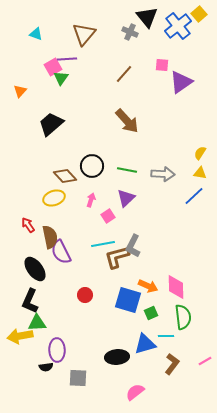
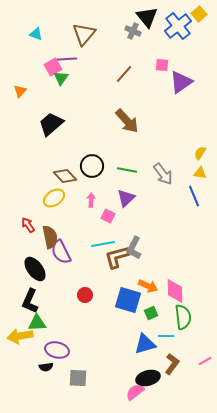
gray cross at (130, 32): moved 3 px right, 1 px up
gray arrow at (163, 174): rotated 50 degrees clockwise
blue line at (194, 196): rotated 70 degrees counterclockwise
yellow ellipse at (54, 198): rotated 15 degrees counterclockwise
pink arrow at (91, 200): rotated 16 degrees counterclockwise
pink square at (108, 216): rotated 32 degrees counterclockwise
gray L-shape at (133, 246): moved 1 px right, 2 px down
pink diamond at (176, 287): moved 1 px left, 4 px down
purple ellipse at (57, 350): rotated 75 degrees counterclockwise
black ellipse at (117, 357): moved 31 px right, 21 px down; rotated 10 degrees counterclockwise
